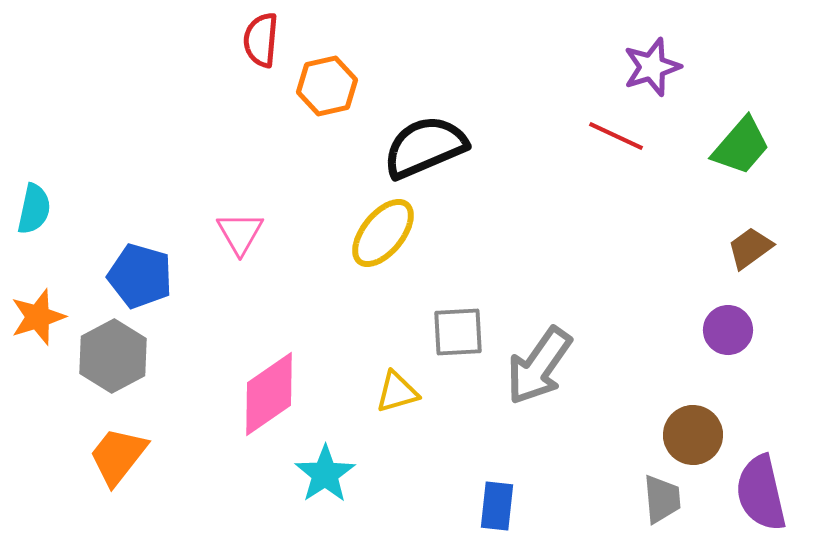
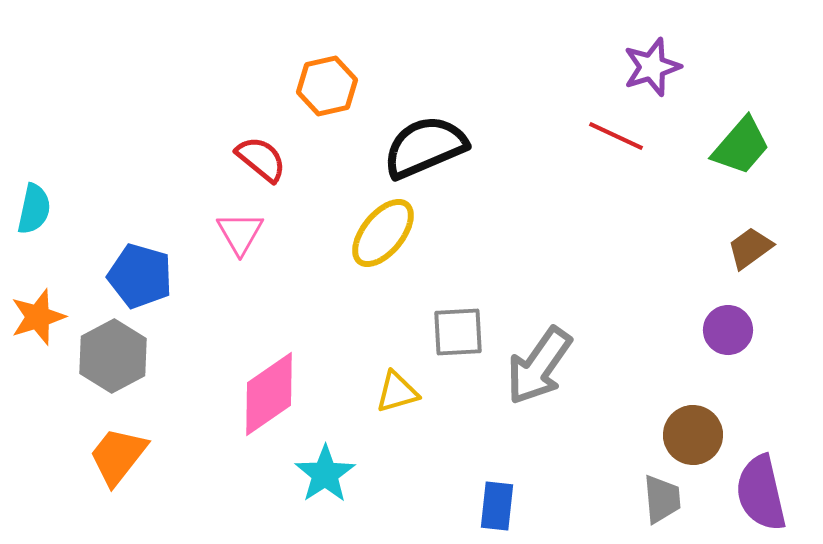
red semicircle: moved 119 px down; rotated 124 degrees clockwise
